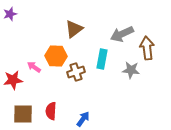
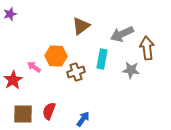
brown triangle: moved 7 px right, 3 px up
red star: rotated 24 degrees counterclockwise
red semicircle: moved 2 px left; rotated 18 degrees clockwise
